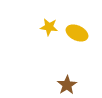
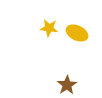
yellow star: moved 1 px down
